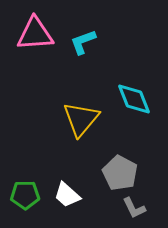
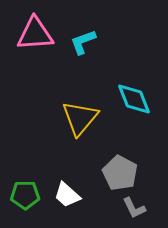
yellow triangle: moved 1 px left, 1 px up
